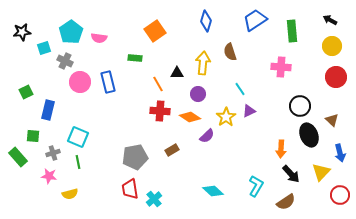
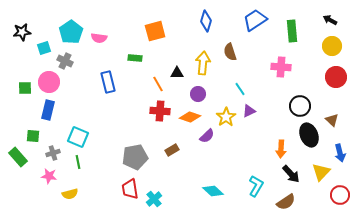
orange square at (155, 31): rotated 20 degrees clockwise
pink circle at (80, 82): moved 31 px left
green square at (26, 92): moved 1 px left, 4 px up; rotated 24 degrees clockwise
orange diamond at (190, 117): rotated 15 degrees counterclockwise
